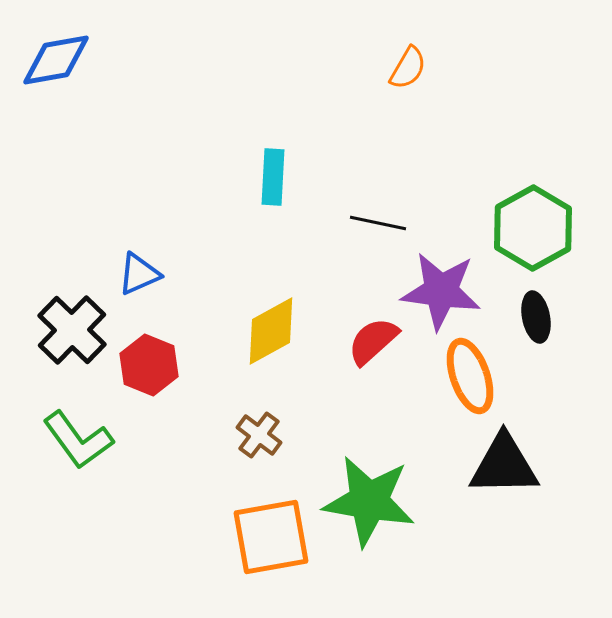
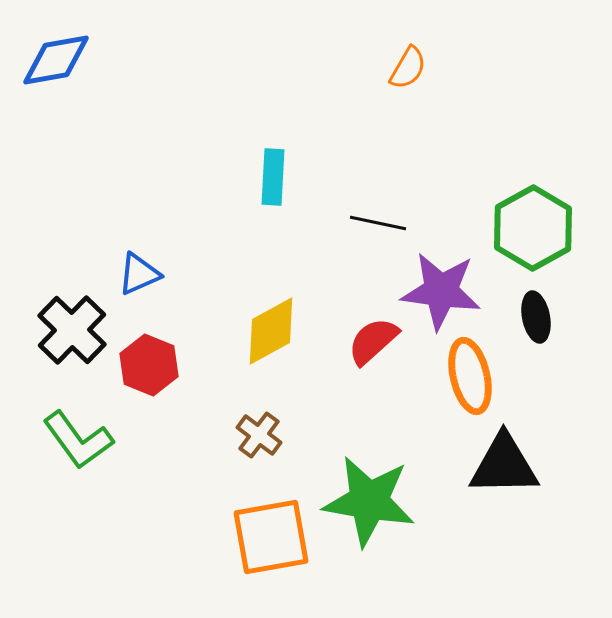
orange ellipse: rotated 6 degrees clockwise
